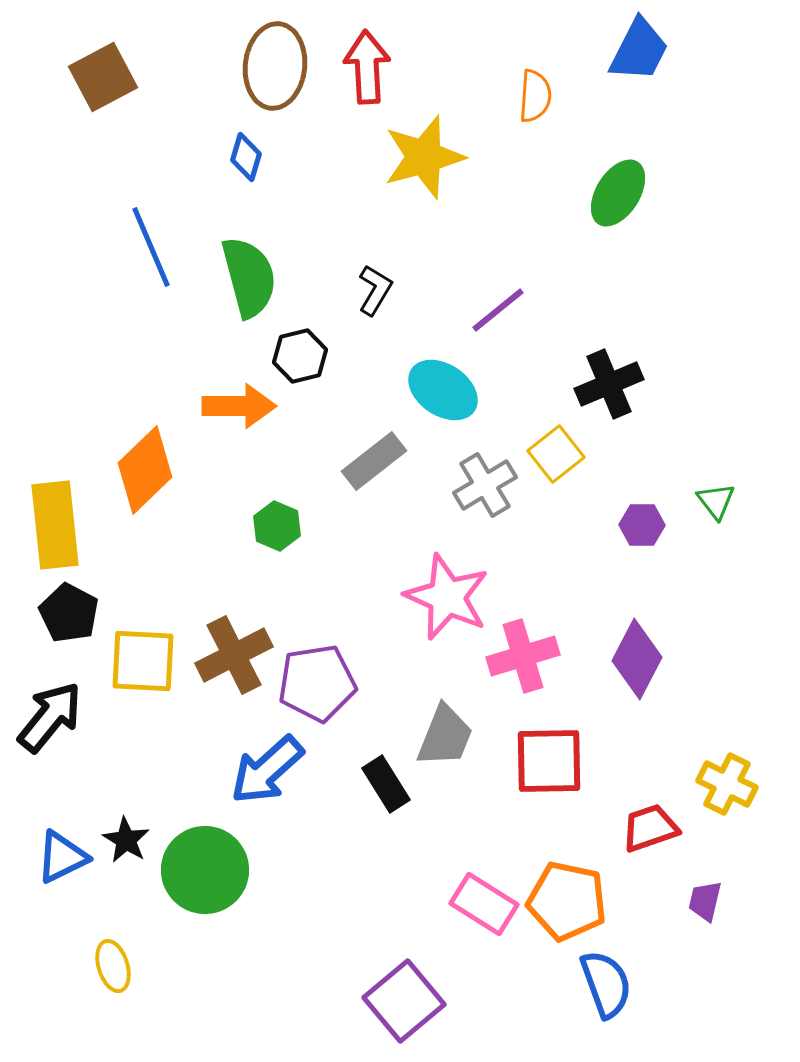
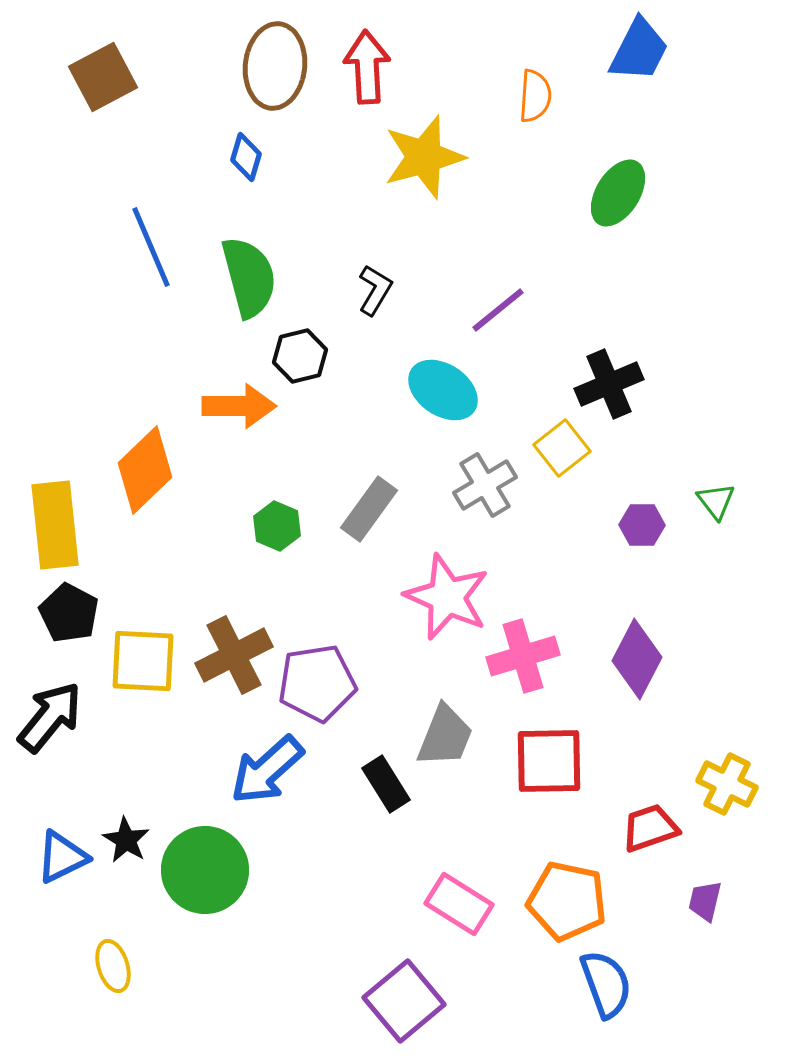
yellow square at (556, 454): moved 6 px right, 6 px up
gray rectangle at (374, 461): moved 5 px left, 48 px down; rotated 16 degrees counterclockwise
pink rectangle at (484, 904): moved 25 px left
